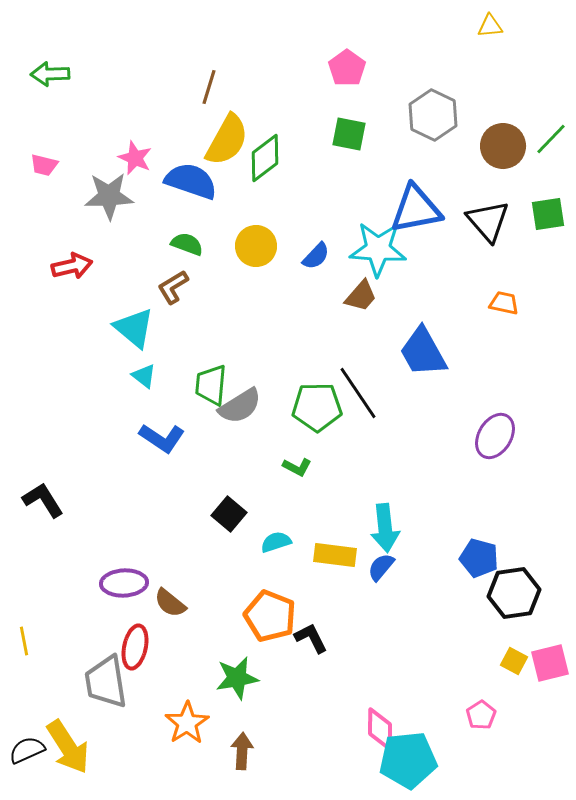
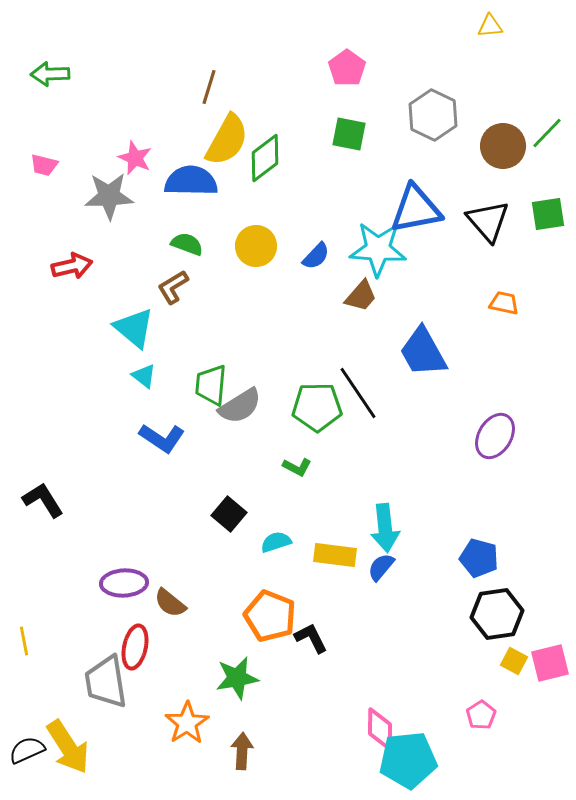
green line at (551, 139): moved 4 px left, 6 px up
blue semicircle at (191, 181): rotated 18 degrees counterclockwise
black hexagon at (514, 593): moved 17 px left, 21 px down
